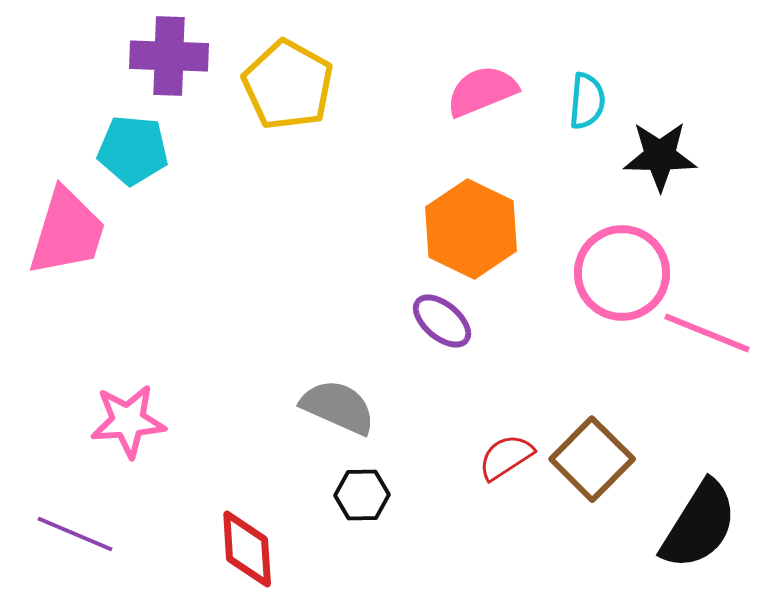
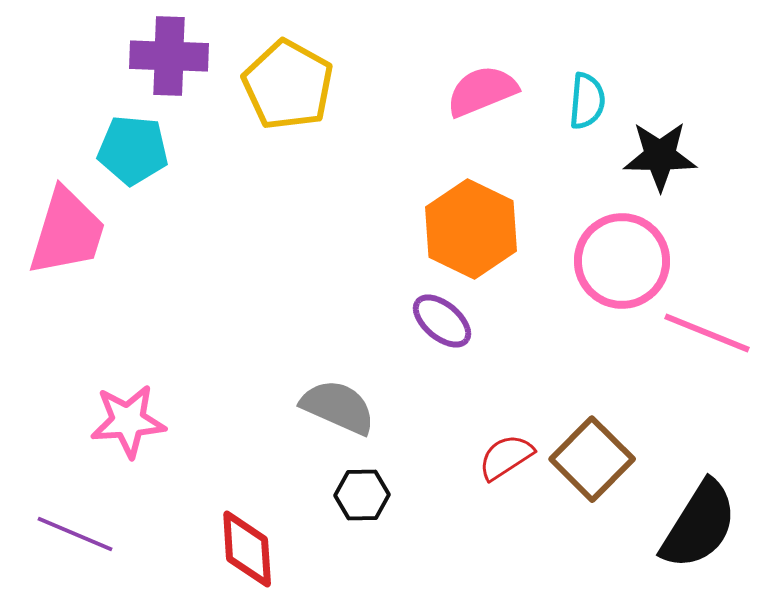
pink circle: moved 12 px up
